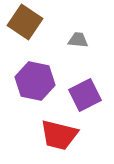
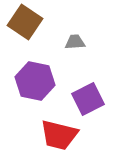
gray trapezoid: moved 3 px left, 2 px down; rotated 10 degrees counterclockwise
purple square: moved 3 px right, 4 px down
